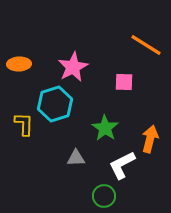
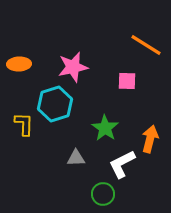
pink star: rotated 16 degrees clockwise
pink square: moved 3 px right, 1 px up
white L-shape: moved 1 px up
green circle: moved 1 px left, 2 px up
